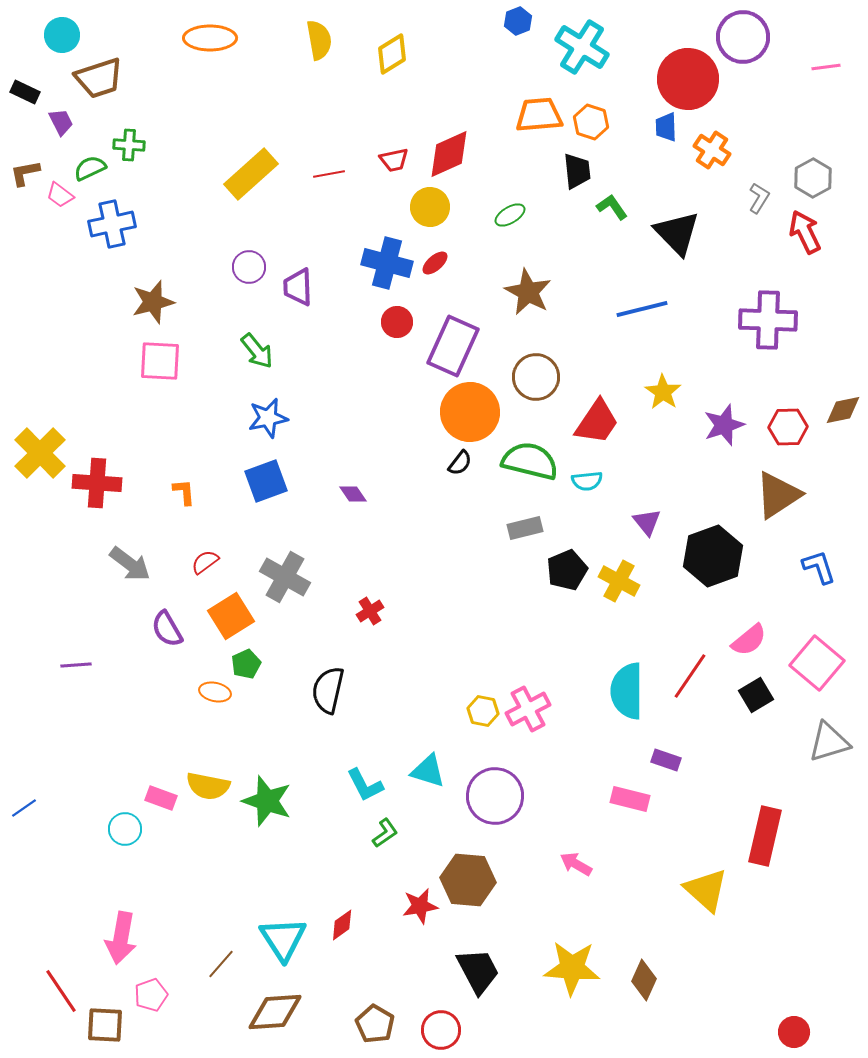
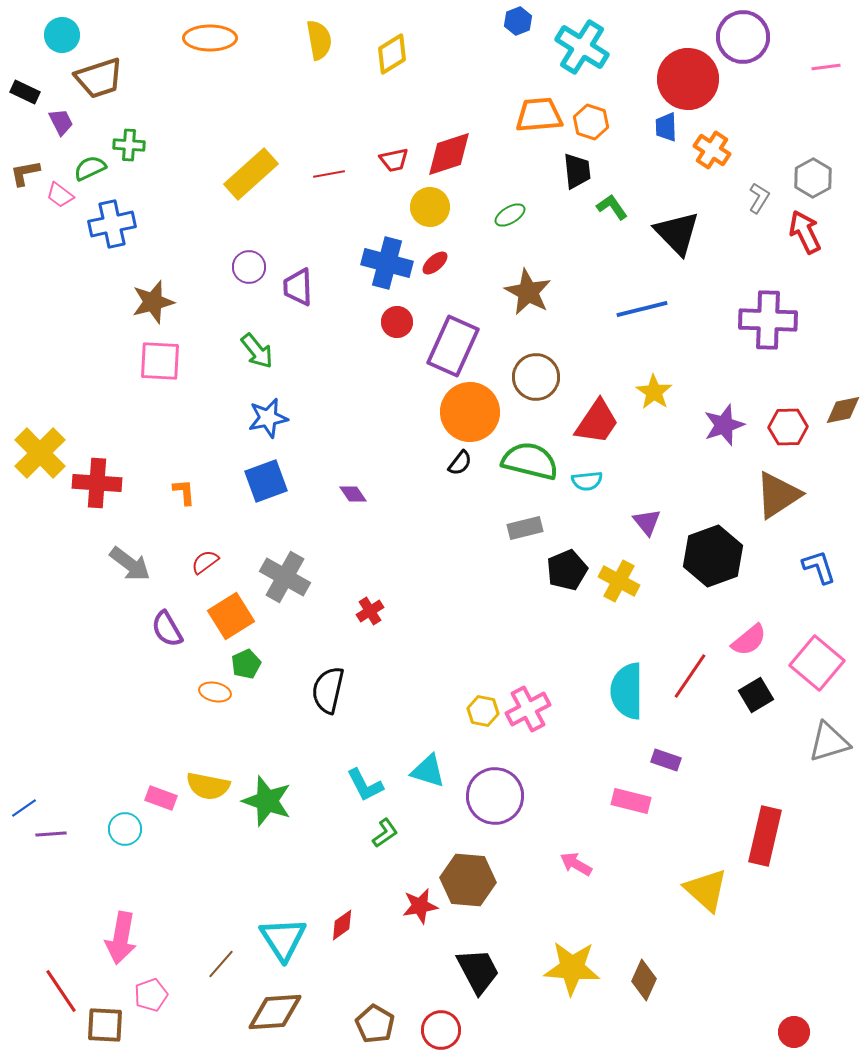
red diamond at (449, 154): rotated 6 degrees clockwise
yellow star at (663, 392): moved 9 px left
purple line at (76, 665): moved 25 px left, 169 px down
pink rectangle at (630, 799): moved 1 px right, 2 px down
